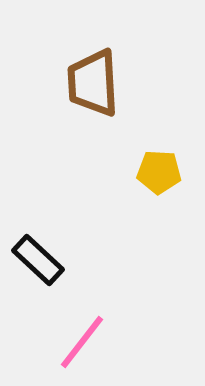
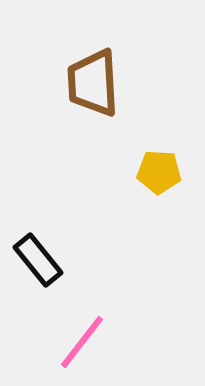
black rectangle: rotated 8 degrees clockwise
